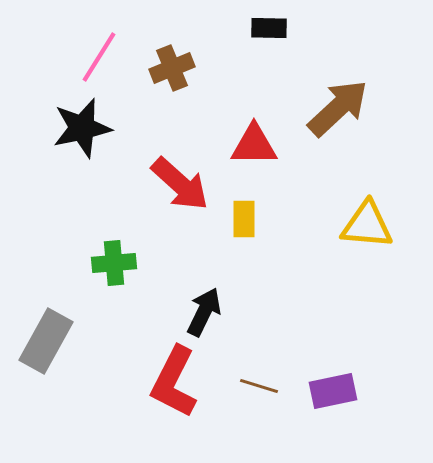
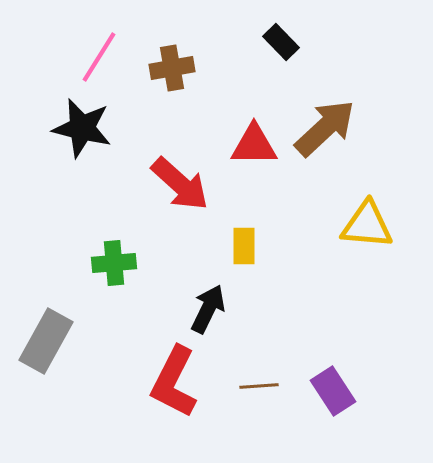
black rectangle: moved 12 px right, 14 px down; rotated 45 degrees clockwise
brown cross: rotated 12 degrees clockwise
brown arrow: moved 13 px left, 20 px down
black star: rotated 26 degrees clockwise
yellow rectangle: moved 27 px down
black arrow: moved 4 px right, 3 px up
brown line: rotated 21 degrees counterclockwise
purple rectangle: rotated 69 degrees clockwise
